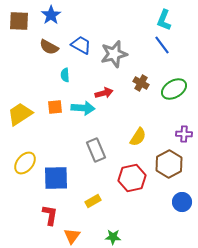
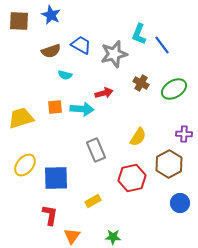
blue star: rotated 12 degrees counterclockwise
cyan L-shape: moved 25 px left, 14 px down
brown semicircle: moved 2 px right, 4 px down; rotated 48 degrees counterclockwise
cyan semicircle: rotated 72 degrees counterclockwise
cyan arrow: moved 1 px left, 1 px down
yellow trapezoid: moved 1 px right, 4 px down; rotated 16 degrees clockwise
yellow ellipse: moved 2 px down
blue circle: moved 2 px left, 1 px down
